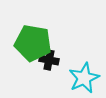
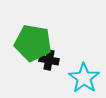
cyan star: rotated 12 degrees counterclockwise
